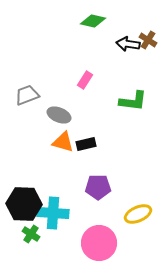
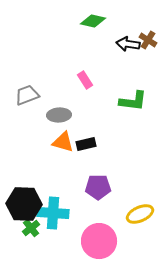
pink rectangle: rotated 66 degrees counterclockwise
gray ellipse: rotated 25 degrees counterclockwise
yellow ellipse: moved 2 px right
green cross: moved 6 px up; rotated 18 degrees clockwise
pink circle: moved 2 px up
